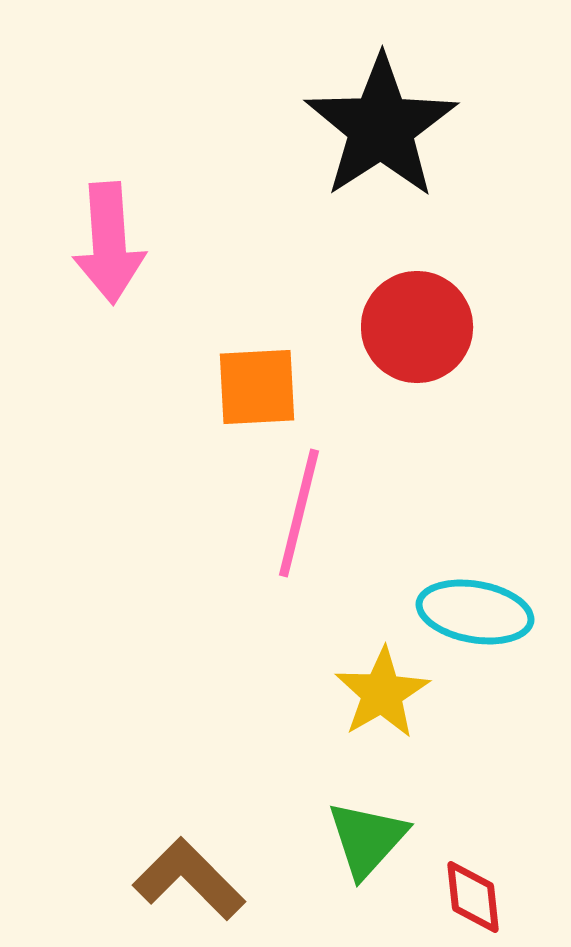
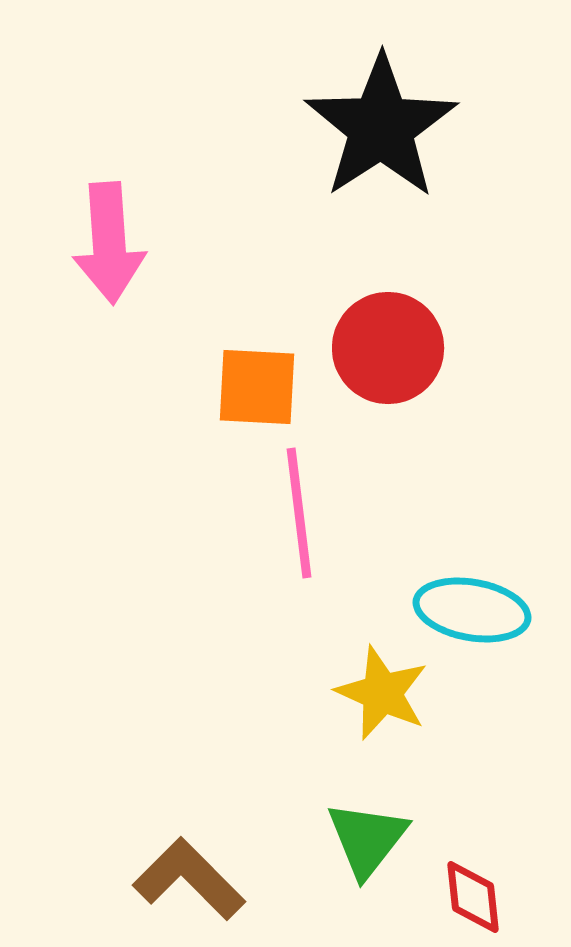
red circle: moved 29 px left, 21 px down
orange square: rotated 6 degrees clockwise
pink line: rotated 21 degrees counterclockwise
cyan ellipse: moved 3 px left, 2 px up
yellow star: rotated 18 degrees counterclockwise
green triangle: rotated 4 degrees counterclockwise
